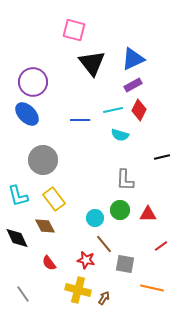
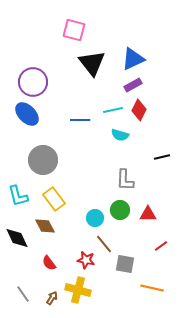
brown arrow: moved 52 px left
